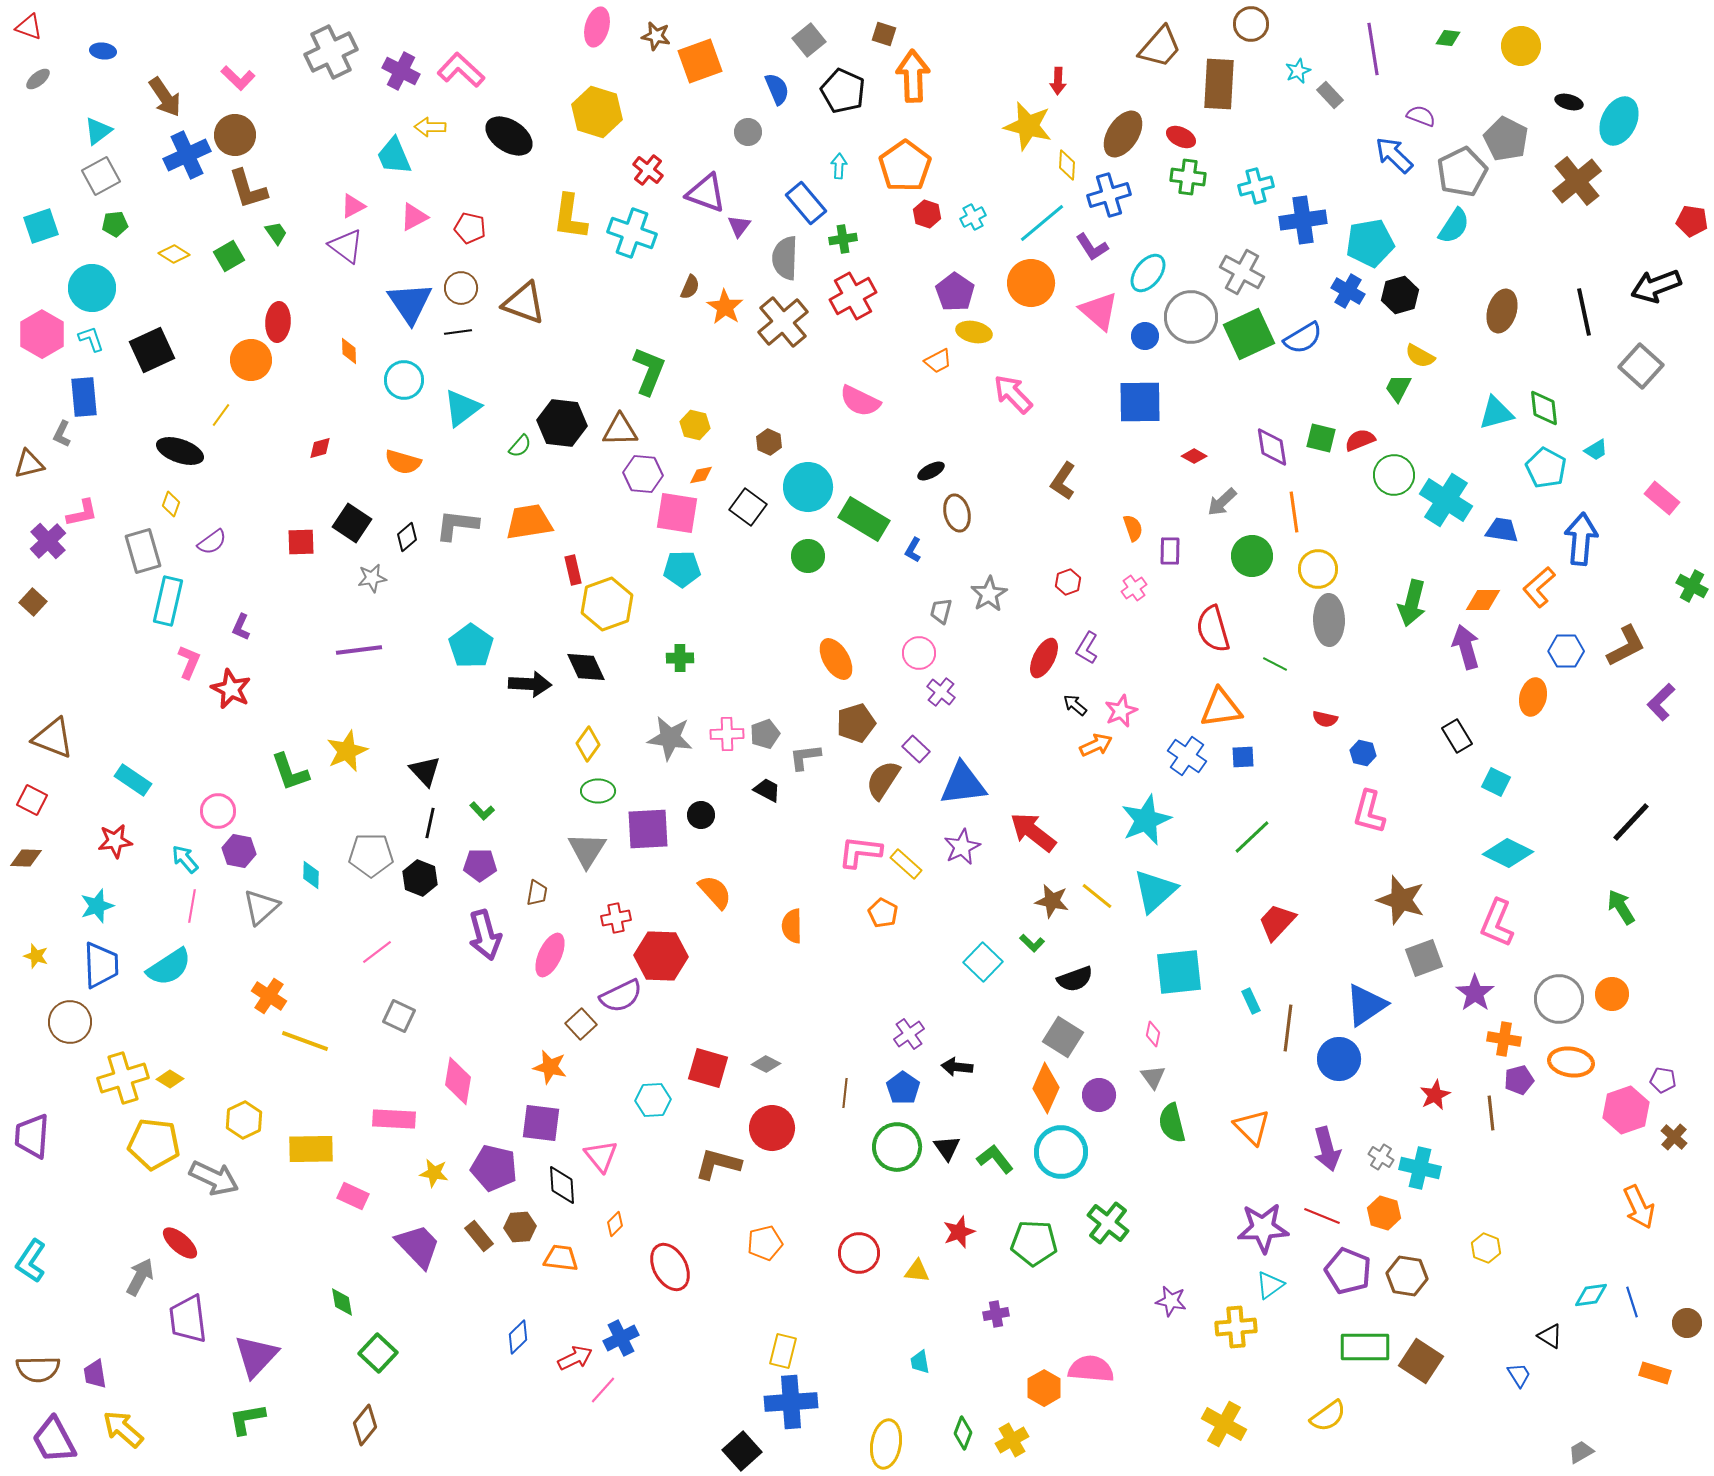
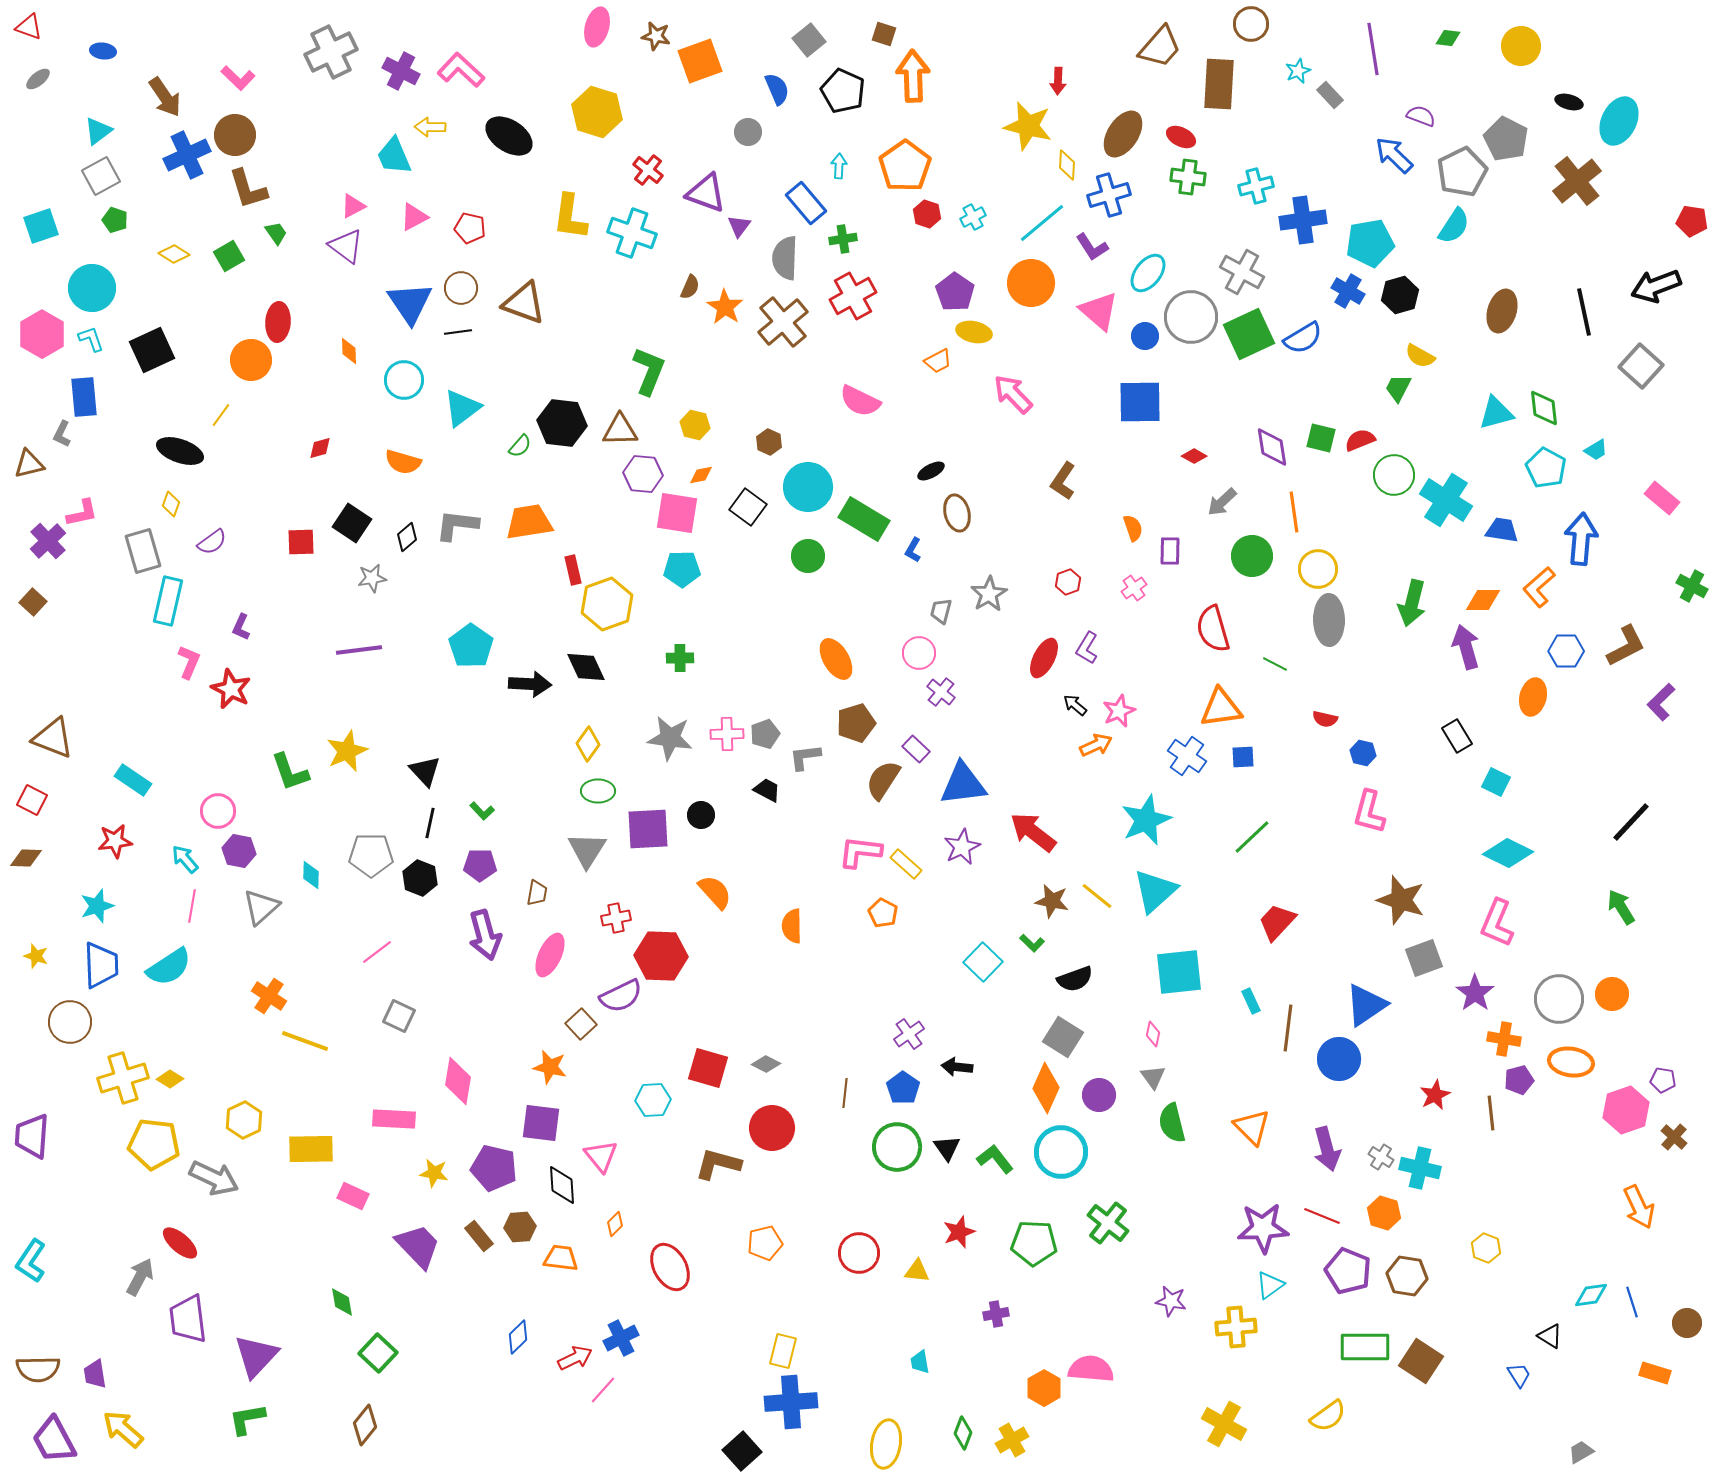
green pentagon at (115, 224): moved 4 px up; rotated 25 degrees clockwise
pink star at (1121, 711): moved 2 px left
